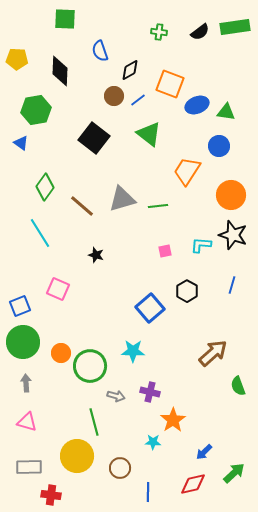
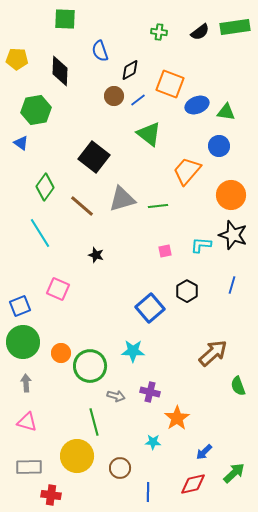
black square at (94, 138): moved 19 px down
orange trapezoid at (187, 171): rotated 8 degrees clockwise
orange star at (173, 420): moved 4 px right, 2 px up
